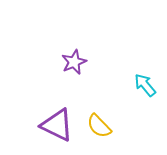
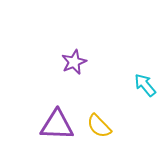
purple triangle: rotated 24 degrees counterclockwise
